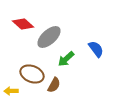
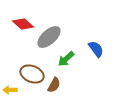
yellow arrow: moved 1 px left, 1 px up
